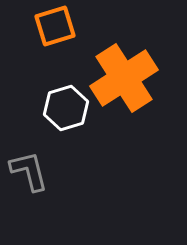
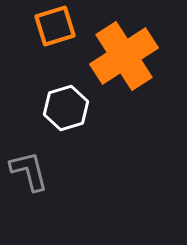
orange cross: moved 22 px up
